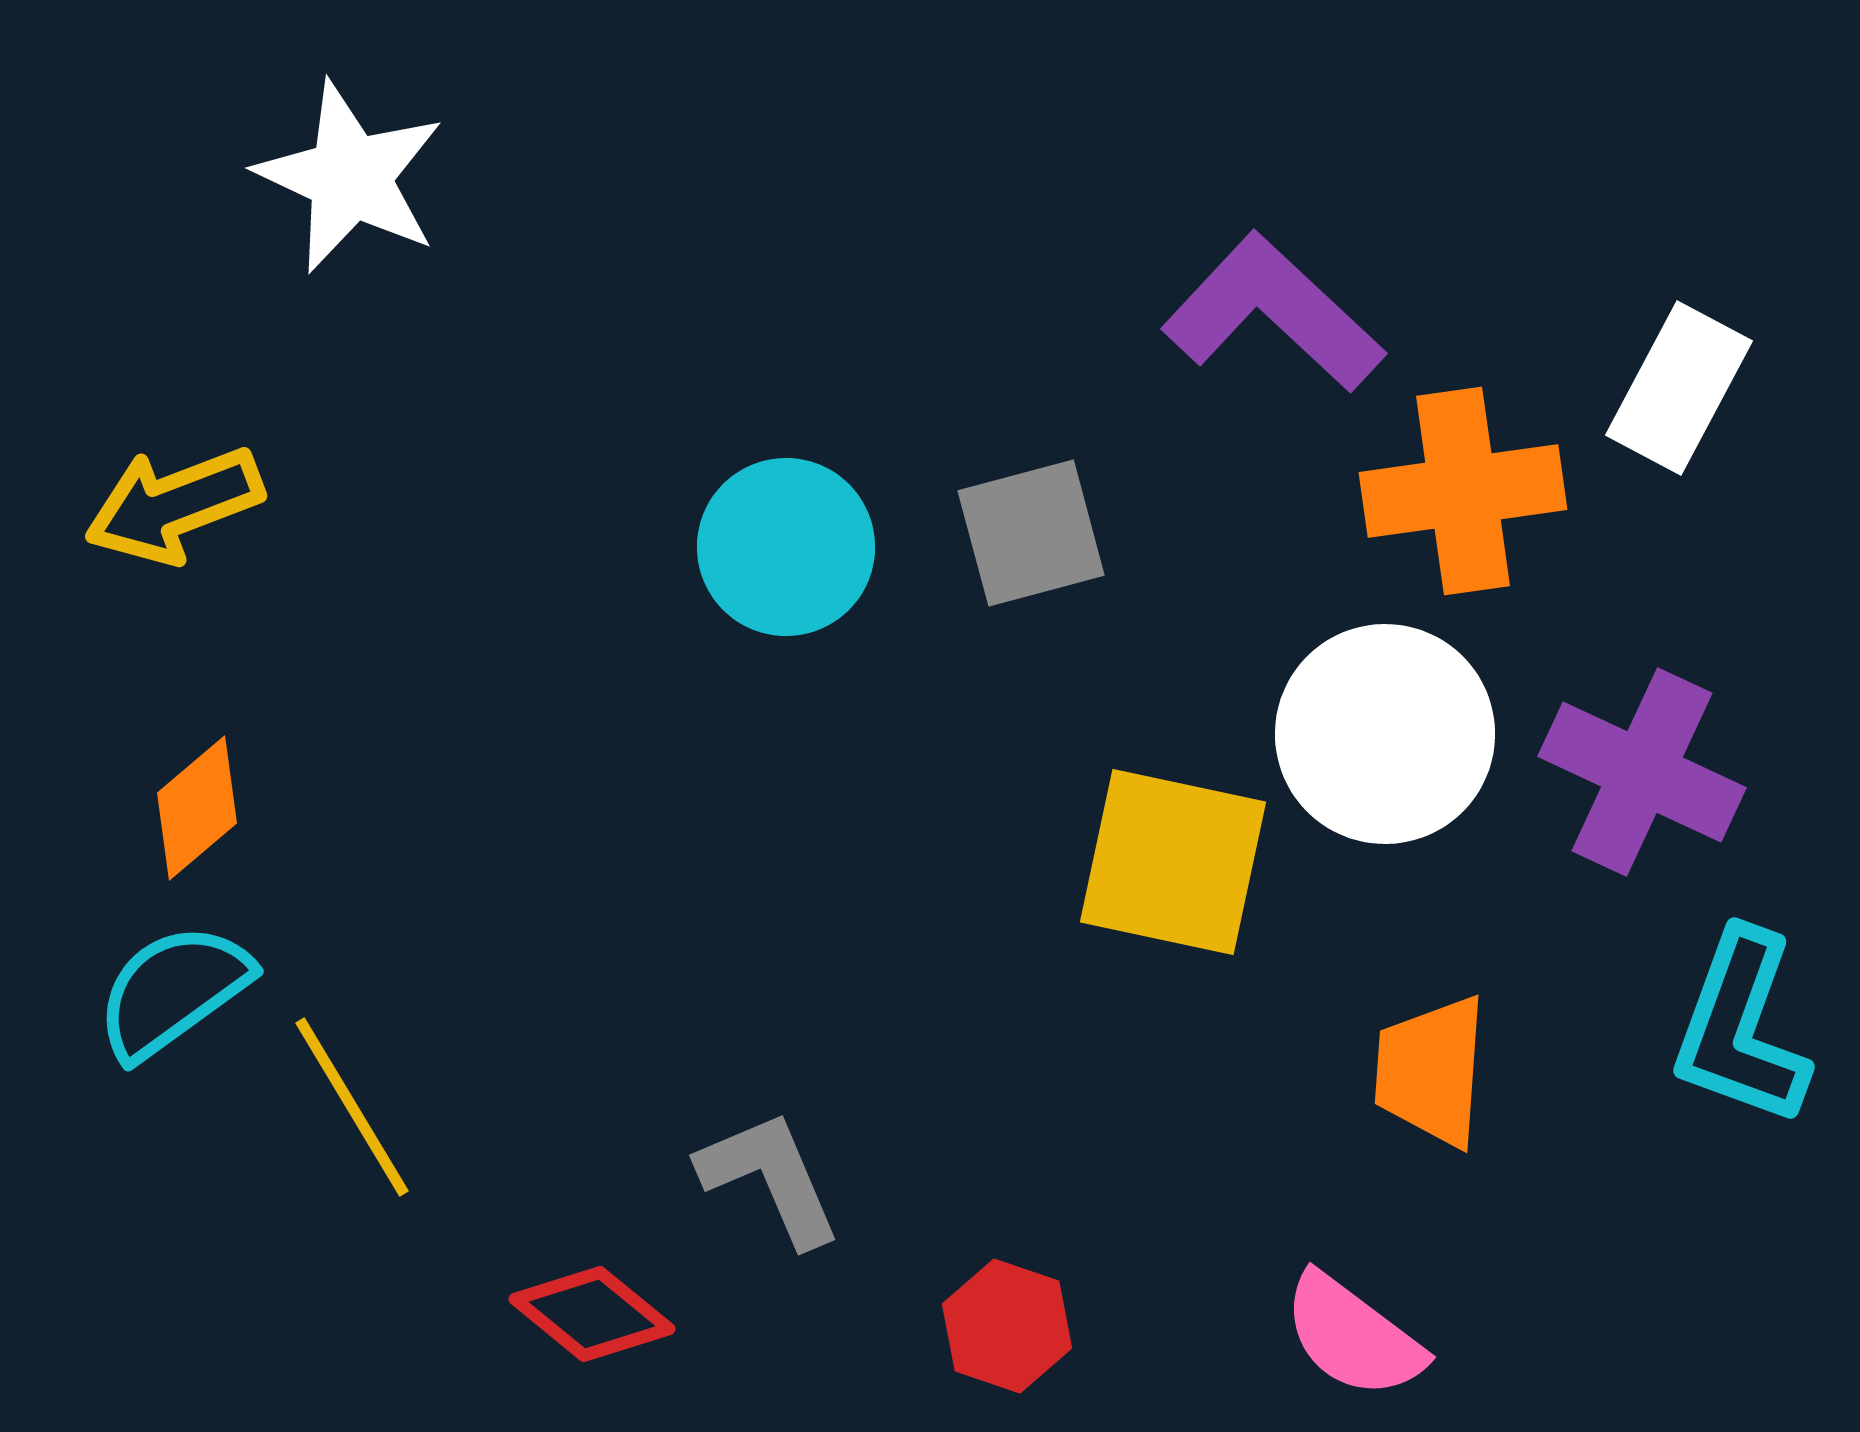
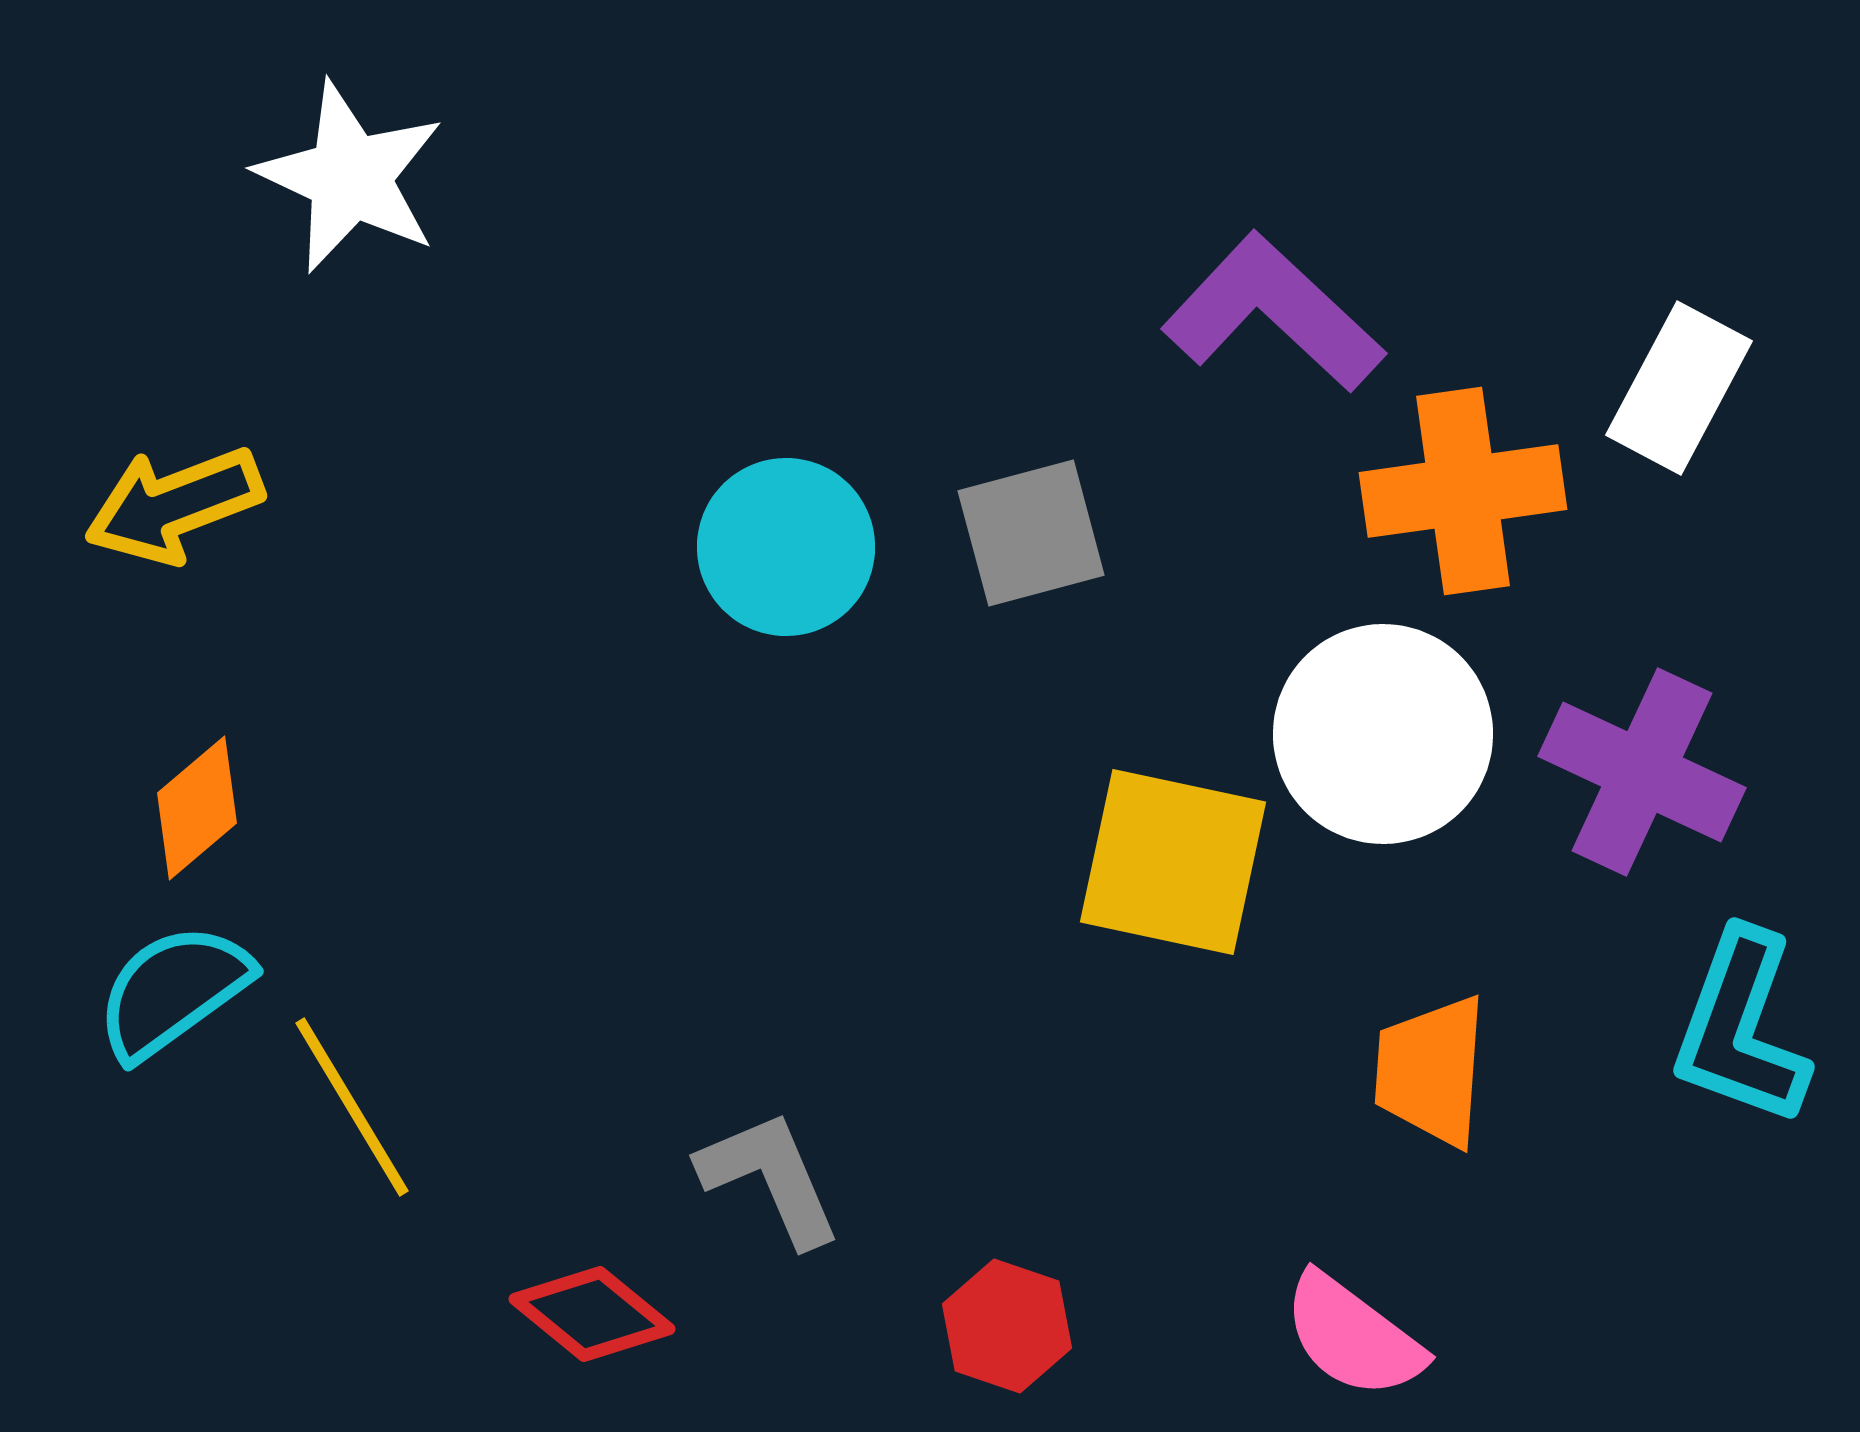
white circle: moved 2 px left
